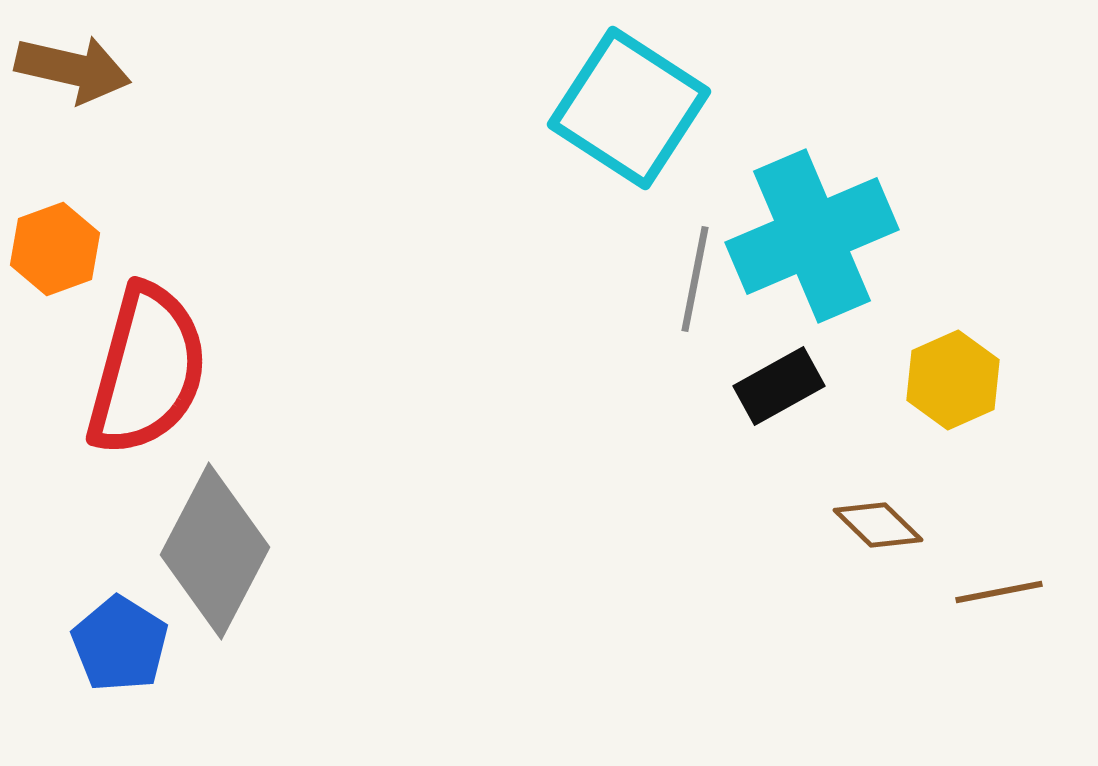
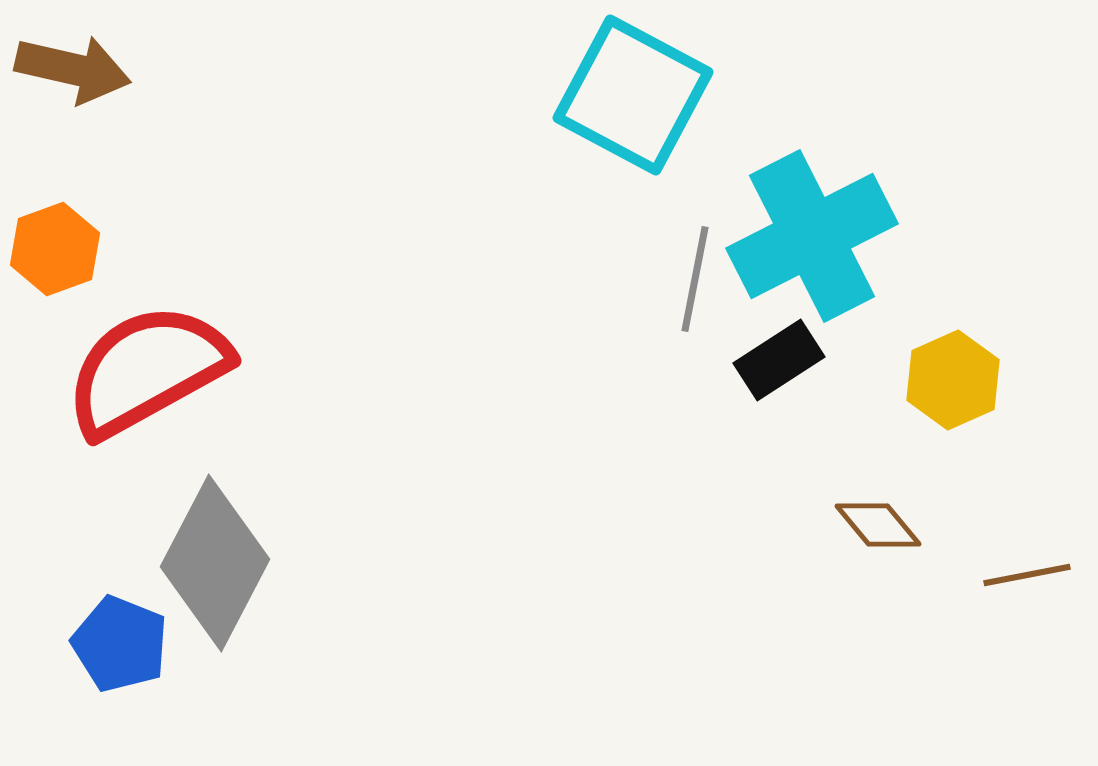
cyan square: moved 4 px right, 13 px up; rotated 5 degrees counterclockwise
cyan cross: rotated 4 degrees counterclockwise
red semicircle: rotated 134 degrees counterclockwise
black rectangle: moved 26 px up; rotated 4 degrees counterclockwise
brown diamond: rotated 6 degrees clockwise
gray diamond: moved 12 px down
brown line: moved 28 px right, 17 px up
blue pentagon: rotated 10 degrees counterclockwise
